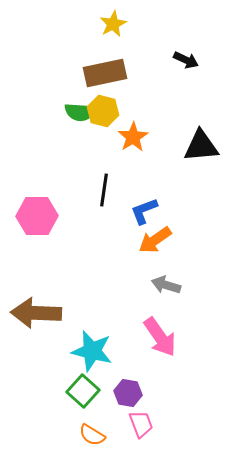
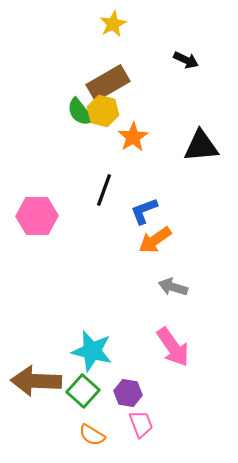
brown rectangle: moved 3 px right, 10 px down; rotated 18 degrees counterclockwise
green semicircle: rotated 48 degrees clockwise
black line: rotated 12 degrees clockwise
gray arrow: moved 7 px right, 2 px down
brown arrow: moved 68 px down
pink arrow: moved 13 px right, 10 px down
